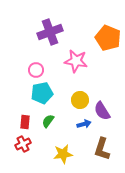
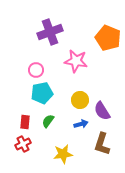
blue arrow: moved 3 px left
brown L-shape: moved 5 px up
